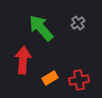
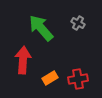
gray cross: rotated 24 degrees counterclockwise
red cross: moved 1 px left, 1 px up
